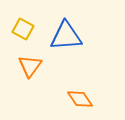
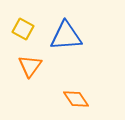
orange diamond: moved 4 px left
